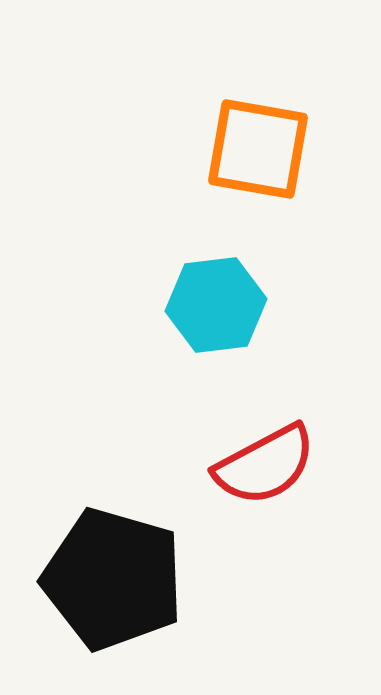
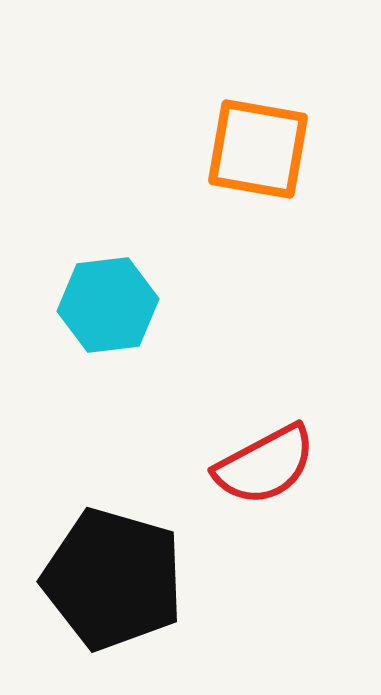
cyan hexagon: moved 108 px left
